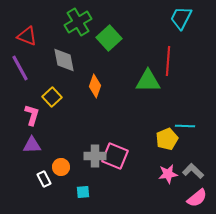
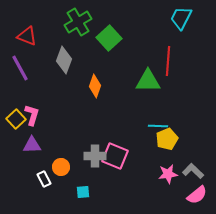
gray diamond: rotated 32 degrees clockwise
yellow square: moved 36 px left, 22 px down
cyan line: moved 27 px left
pink semicircle: moved 3 px up
